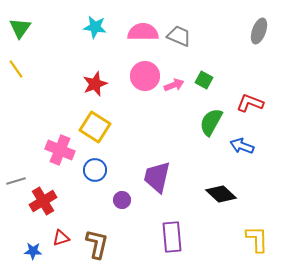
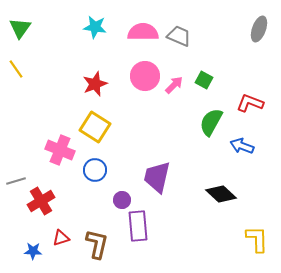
gray ellipse: moved 2 px up
pink arrow: rotated 24 degrees counterclockwise
red cross: moved 2 px left
purple rectangle: moved 34 px left, 11 px up
